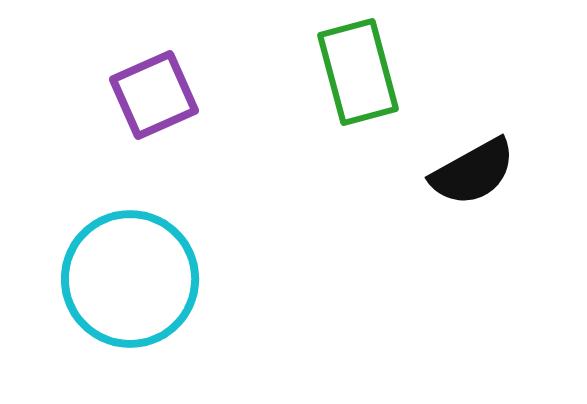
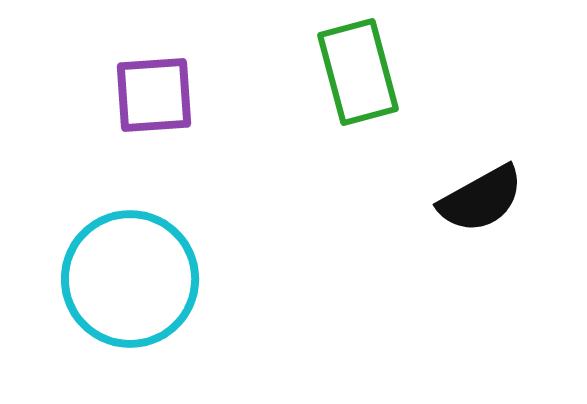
purple square: rotated 20 degrees clockwise
black semicircle: moved 8 px right, 27 px down
